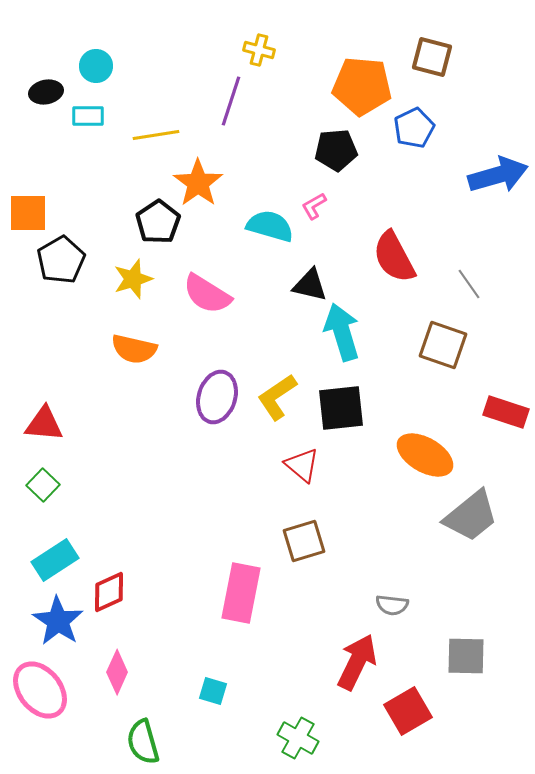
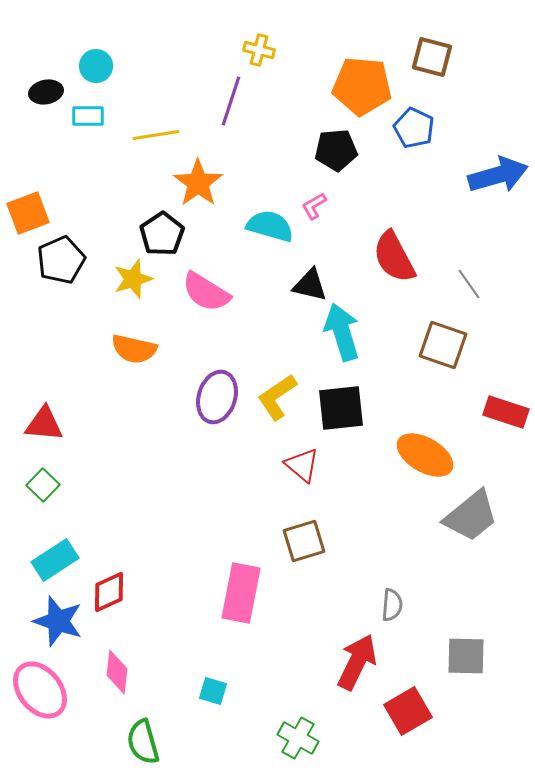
blue pentagon at (414, 128): rotated 21 degrees counterclockwise
orange square at (28, 213): rotated 21 degrees counterclockwise
black pentagon at (158, 222): moved 4 px right, 12 px down
black pentagon at (61, 260): rotated 6 degrees clockwise
pink semicircle at (207, 294): moved 1 px left, 2 px up
gray semicircle at (392, 605): rotated 92 degrees counterclockwise
blue star at (58, 621): rotated 15 degrees counterclockwise
pink diamond at (117, 672): rotated 18 degrees counterclockwise
